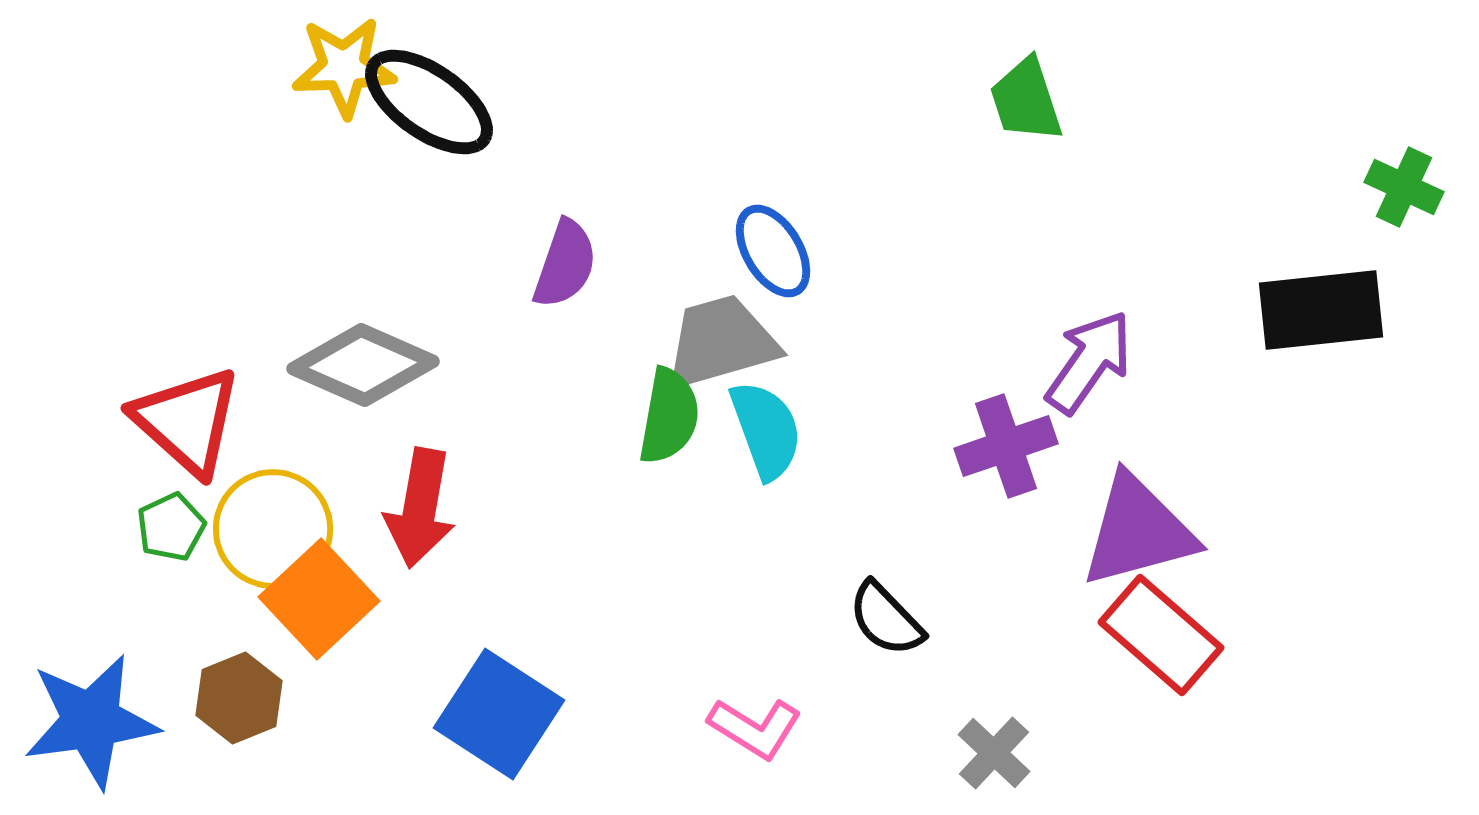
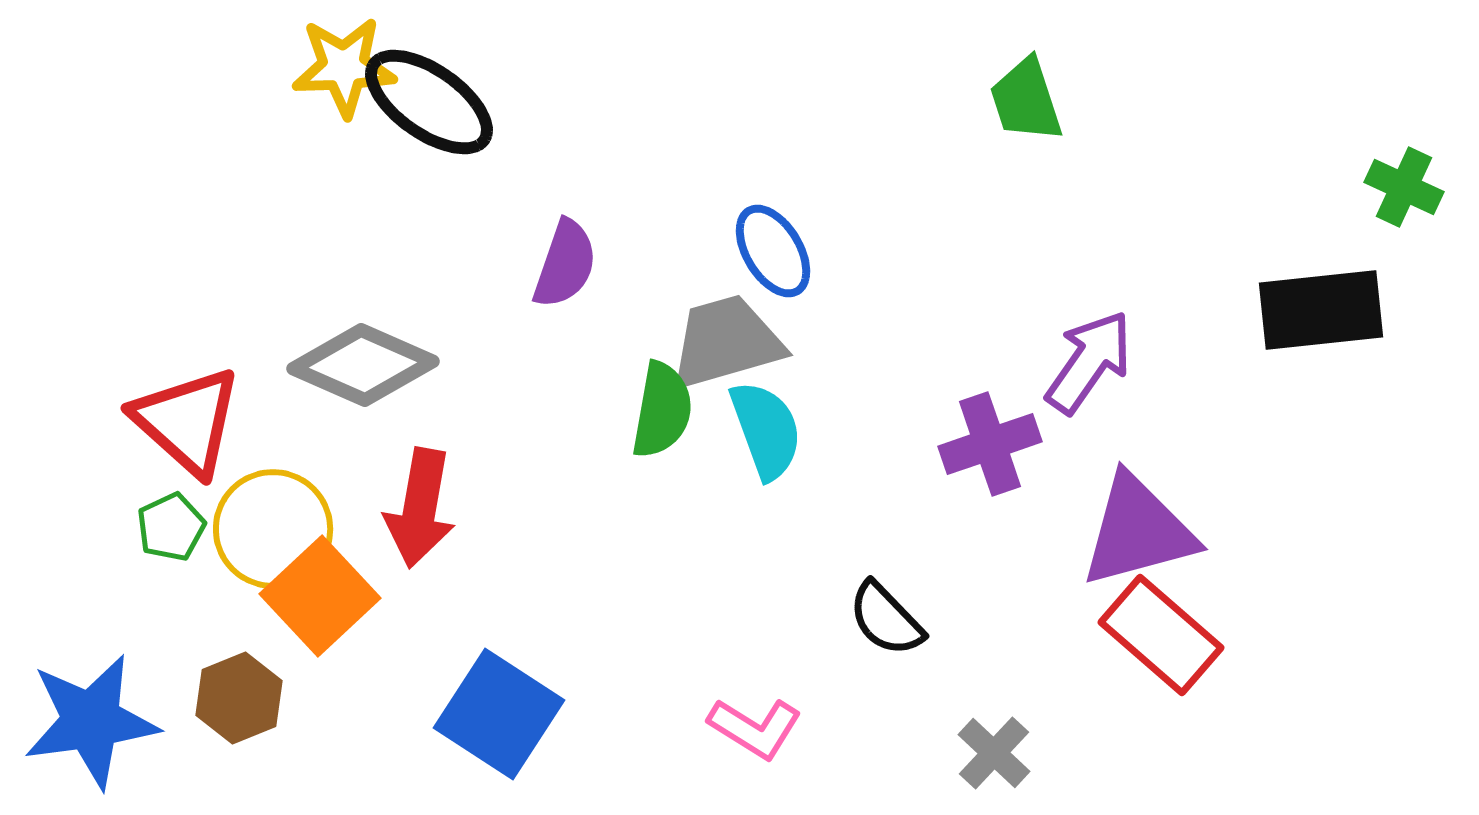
gray trapezoid: moved 5 px right
green semicircle: moved 7 px left, 6 px up
purple cross: moved 16 px left, 2 px up
orange square: moved 1 px right, 3 px up
